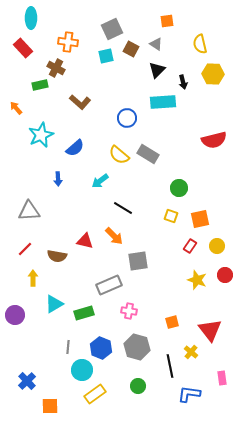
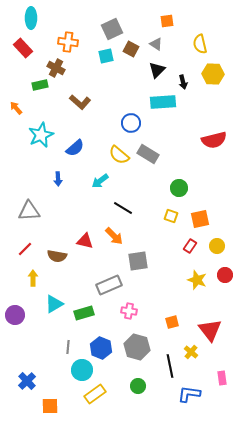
blue circle at (127, 118): moved 4 px right, 5 px down
